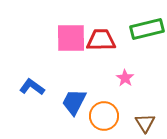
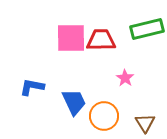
blue L-shape: rotated 25 degrees counterclockwise
blue trapezoid: rotated 128 degrees clockwise
